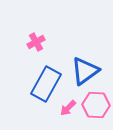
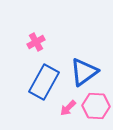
blue triangle: moved 1 px left, 1 px down
blue rectangle: moved 2 px left, 2 px up
pink hexagon: moved 1 px down
